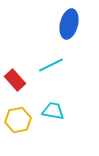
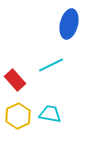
cyan trapezoid: moved 3 px left, 3 px down
yellow hexagon: moved 4 px up; rotated 15 degrees counterclockwise
